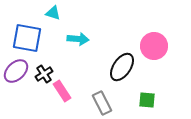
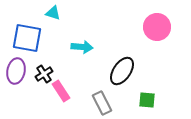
cyan arrow: moved 4 px right, 8 px down
pink circle: moved 3 px right, 19 px up
black ellipse: moved 4 px down
purple ellipse: rotated 35 degrees counterclockwise
pink rectangle: moved 1 px left
